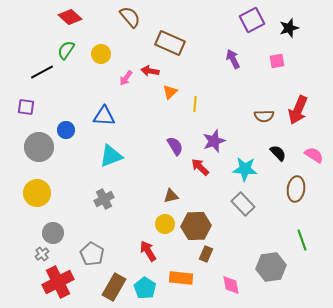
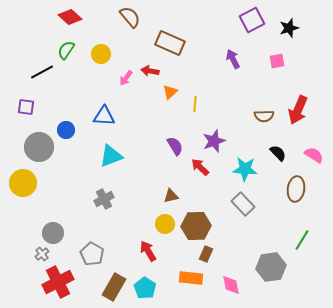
yellow circle at (37, 193): moved 14 px left, 10 px up
green line at (302, 240): rotated 50 degrees clockwise
orange rectangle at (181, 278): moved 10 px right
